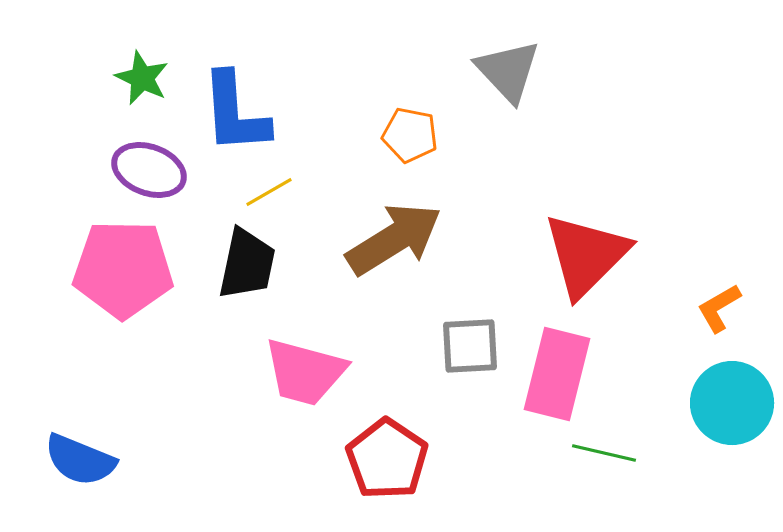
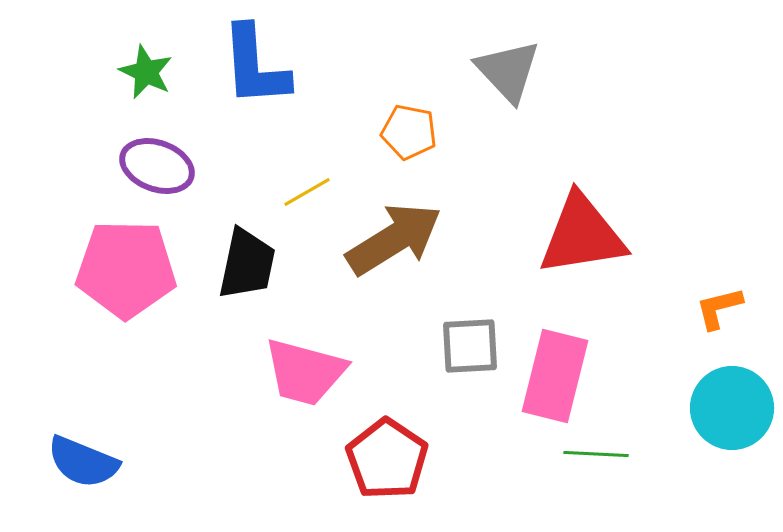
green star: moved 4 px right, 6 px up
blue L-shape: moved 20 px right, 47 px up
orange pentagon: moved 1 px left, 3 px up
purple ellipse: moved 8 px right, 4 px up
yellow line: moved 38 px right
red triangle: moved 4 px left, 20 px up; rotated 36 degrees clockwise
pink pentagon: moved 3 px right
orange L-shape: rotated 16 degrees clockwise
pink rectangle: moved 2 px left, 2 px down
cyan circle: moved 5 px down
green line: moved 8 px left, 1 px down; rotated 10 degrees counterclockwise
blue semicircle: moved 3 px right, 2 px down
